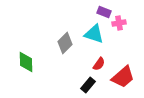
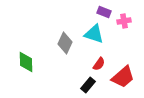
pink cross: moved 5 px right, 2 px up
gray diamond: rotated 20 degrees counterclockwise
